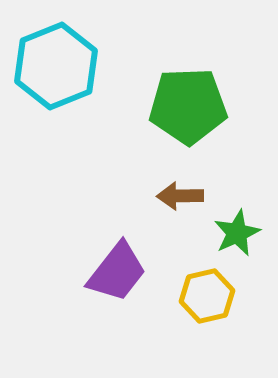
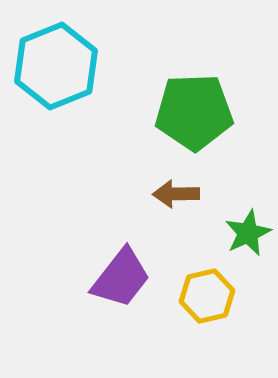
green pentagon: moved 6 px right, 6 px down
brown arrow: moved 4 px left, 2 px up
green star: moved 11 px right
purple trapezoid: moved 4 px right, 6 px down
